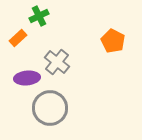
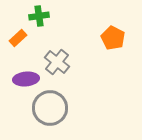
green cross: rotated 18 degrees clockwise
orange pentagon: moved 3 px up
purple ellipse: moved 1 px left, 1 px down
